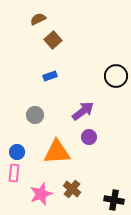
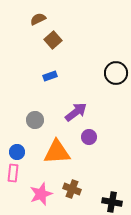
black circle: moved 3 px up
purple arrow: moved 7 px left, 1 px down
gray circle: moved 5 px down
pink rectangle: moved 1 px left
brown cross: rotated 18 degrees counterclockwise
black cross: moved 2 px left, 2 px down
